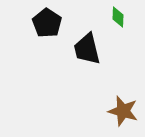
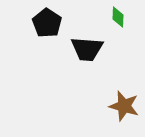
black trapezoid: rotated 72 degrees counterclockwise
brown star: moved 1 px right, 5 px up
